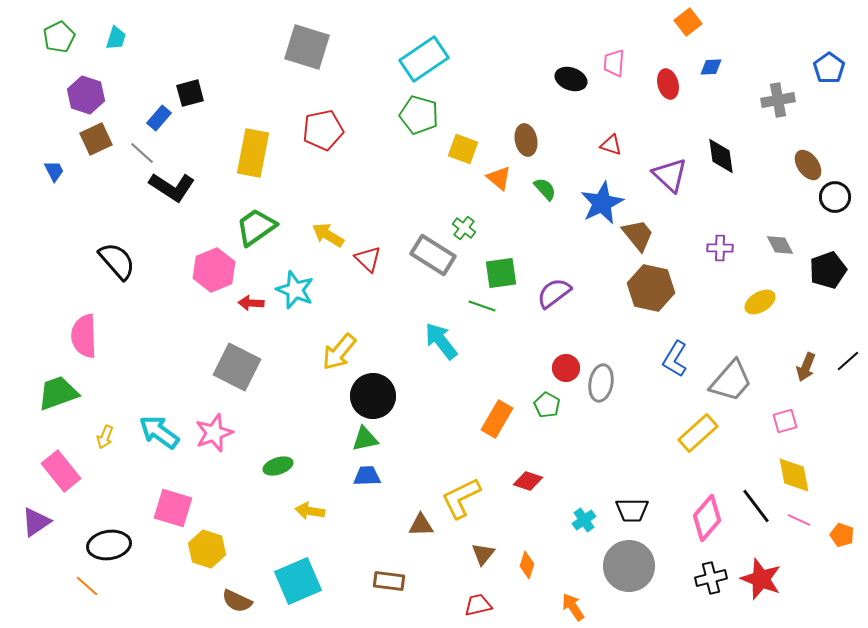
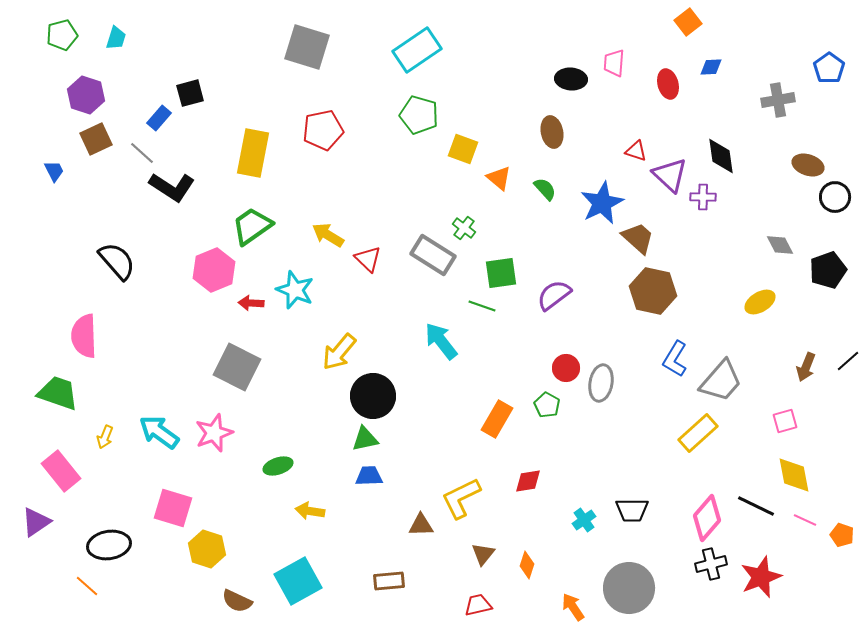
green pentagon at (59, 37): moved 3 px right, 2 px up; rotated 12 degrees clockwise
cyan rectangle at (424, 59): moved 7 px left, 9 px up
black ellipse at (571, 79): rotated 16 degrees counterclockwise
brown ellipse at (526, 140): moved 26 px right, 8 px up
red triangle at (611, 145): moved 25 px right, 6 px down
brown ellipse at (808, 165): rotated 36 degrees counterclockwise
green trapezoid at (256, 227): moved 4 px left, 1 px up
brown trapezoid at (638, 235): moved 3 px down; rotated 9 degrees counterclockwise
purple cross at (720, 248): moved 17 px left, 51 px up
brown hexagon at (651, 288): moved 2 px right, 3 px down
purple semicircle at (554, 293): moved 2 px down
gray trapezoid at (731, 381): moved 10 px left
green trapezoid at (58, 393): rotated 39 degrees clockwise
blue trapezoid at (367, 476): moved 2 px right
red diamond at (528, 481): rotated 28 degrees counterclockwise
black line at (756, 506): rotated 27 degrees counterclockwise
pink line at (799, 520): moved 6 px right
gray circle at (629, 566): moved 22 px down
black cross at (711, 578): moved 14 px up
red star at (761, 579): moved 2 px up; rotated 30 degrees clockwise
cyan square at (298, 581): rotated 6 degrees counterclockwise
brown rectangle at (389, 581): rotated 12 degrees counterclockwise
